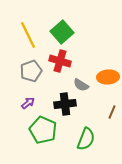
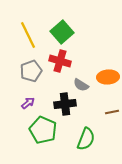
brown line: rotated 56 degrees clockwise
